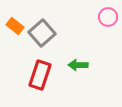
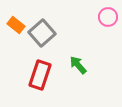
orange rectangle: moved 1 px right, 1 px up
green arrow: rotated 48 degrees clockwise
